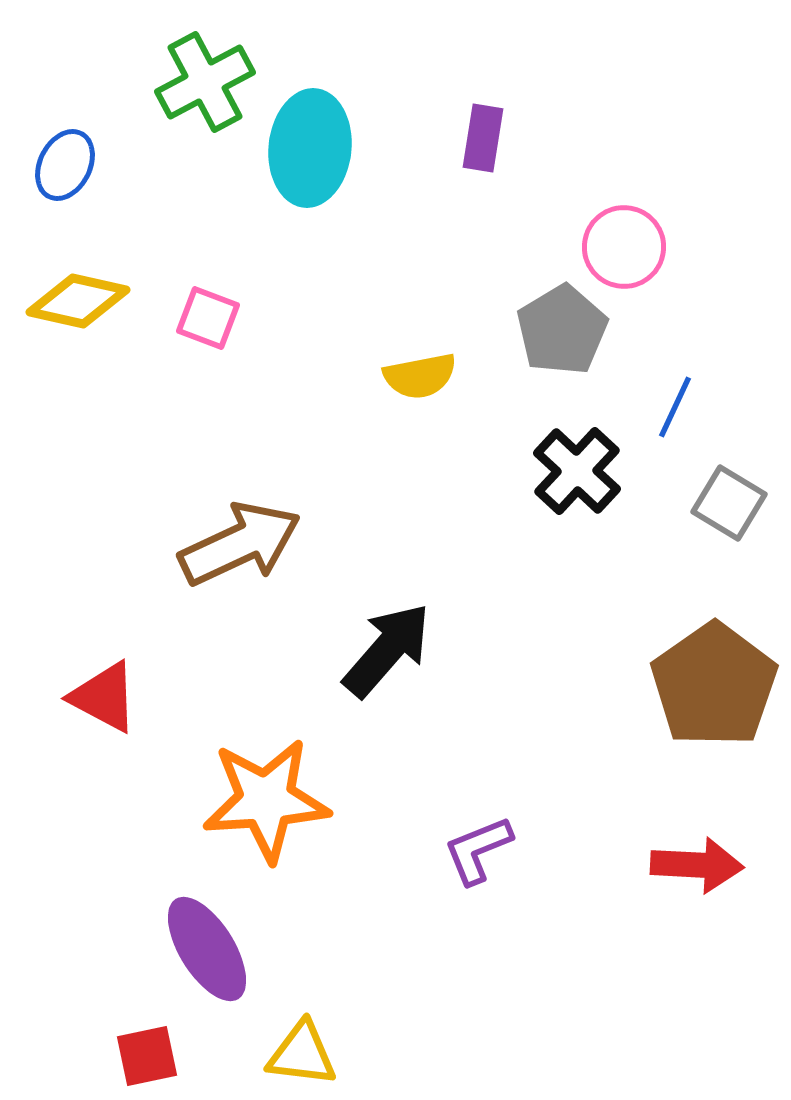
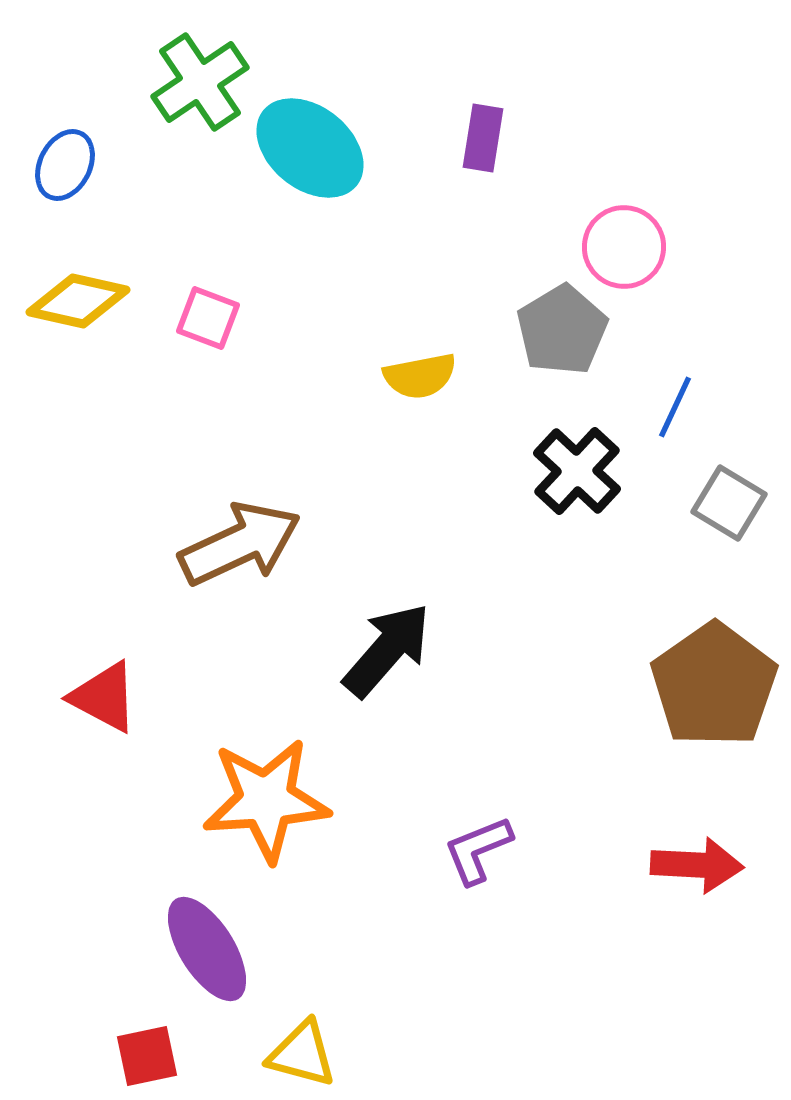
green cross: moved 5 px left; rotated 6 degrees counterclockwise
cyan ellipse: rotated 57 degrees counterclockwise
yellow triangle: rotated 8 degrees clockwise
